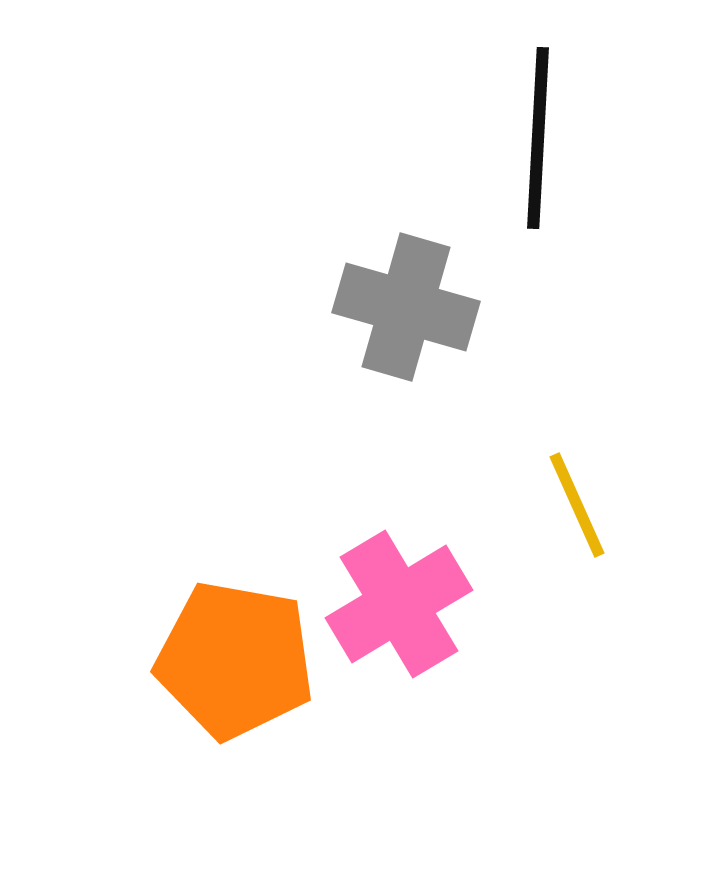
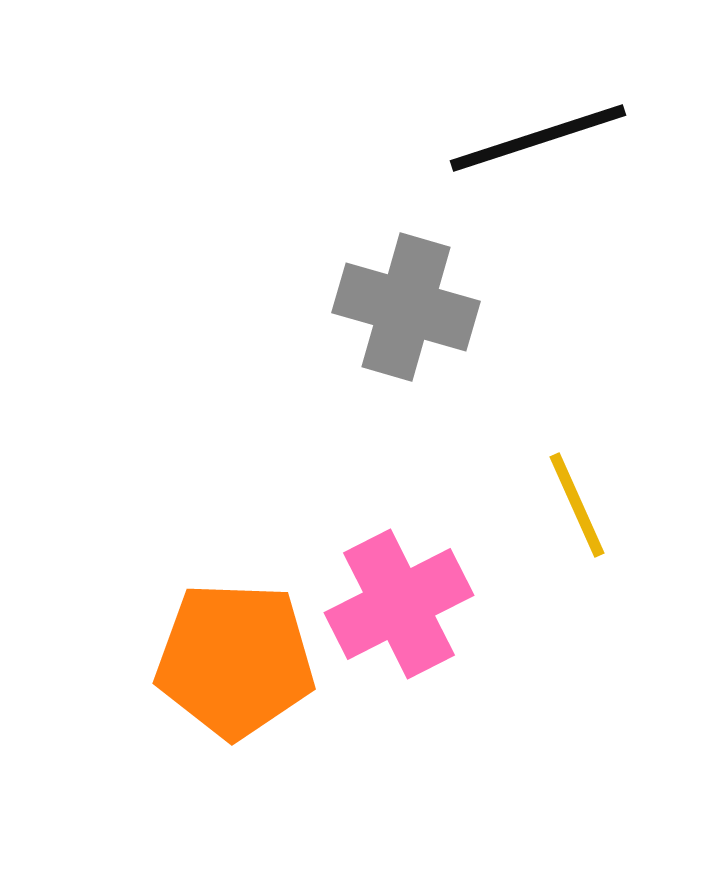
black line: rotated 69 degrees clockwise
pink cross: rotated 4 degrees clockwise
orange pentagon: rotated 8 degrees counterclockwise
